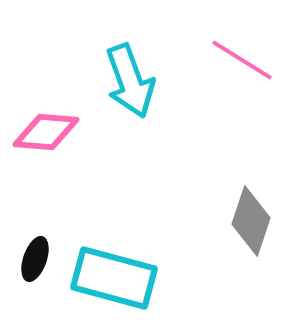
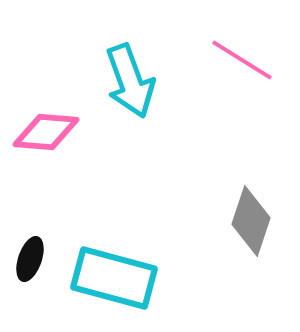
black ellipse: moved 5 px left
